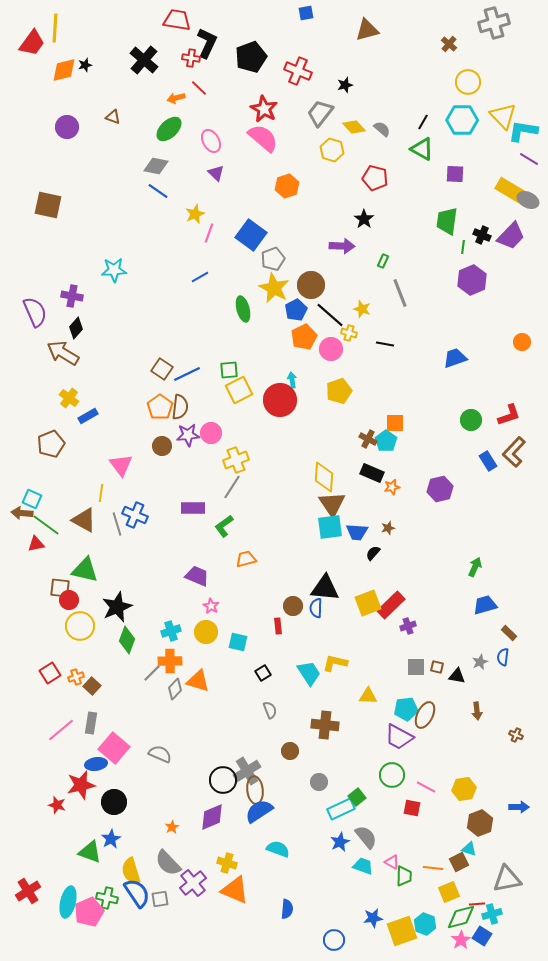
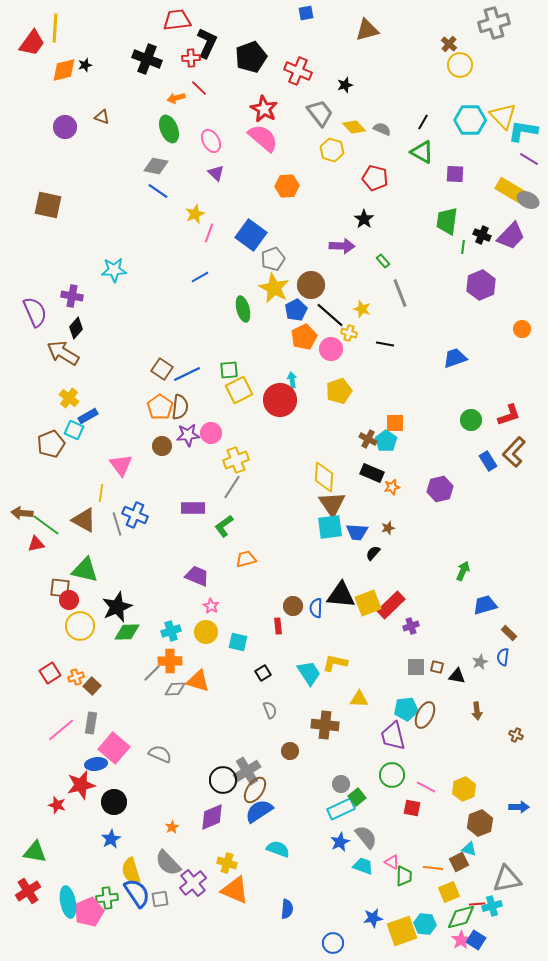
red trapezoid at (177, 20): rotated 16 degrees counterclockwise
red cross at (191, 58): rotated 12 degrees counterclockwise
black cross at (144, 60): moved 3 px right, 1 px up; rotated 20 degrees counterclockwise
yellow circle at (468, 82): moved 8 px left, 17 px up
gray trapezoid at (320, 113): rotated 104 degrees clockwise
brown triangle at (113, 117): moved 11 px left
cyan hexagon at (462, 120): moved 8 px right
purple circle at (67, 127): moved 2 px left
green ellipse at (169, 129): rotated 68 degrees counterclockwise
gray semicircle at (382, 129): rotated 18 degrees counterclockwise
green triangle at (422, 149): moved 3 px down
orange hexagon at (287, 186): rotated 15 degrees clockwise
green rectangle at (383, 261): rotated 64 degrees counterclockwise
purple hexagon at (472, 280): moved 9 px right, 5 px down
orange circle at (522, 342): moved 13 px up
cyan square at (32, 499): moved 42 px right, 69 px up
green arrow at (475, 567): moved 12 px left, 4 px down
black triangle at (325, 588): moved 16 px right, 7 px down
purple cross at (408, 626): moved 3 px right
green diamond at (127, 640): moved 8 px up; rotated 68 degrees clockwise
gray diamond at (175, 689): rotated 45 degrees clockwise
yellow triangle at (368, 696): moved 9 px left, 3 px down
purple trapezoid at (399, 737): moved 6 px left, 1 px up; rotated 48 degrees clockwise
gray circle at (319, 782): moved 22 px right, 2 px down
yellow hexagon at (464, 789): rotated 15 degrees counterclockwise
brown ellipse at (255, 790): rotated 40 degrees clockwise
green triangle at (90, 852): moved 55 px left; rotated 10 degrees counterclockwise
green cross at (107, 898): rotated 20 degrees counterclockwise
cyan ellipse at (68, 902): rotated 24 degrees counterclockwise
cyan cross at (492, 914): moved 8 px up
cyan hexagon at (425, 924): rotated 15 degrees counterclockwise
blue square at (482, 936): moved 6 px left, 4 px down
blue circle at (334, 940): moved 1 px left, 3 px down
